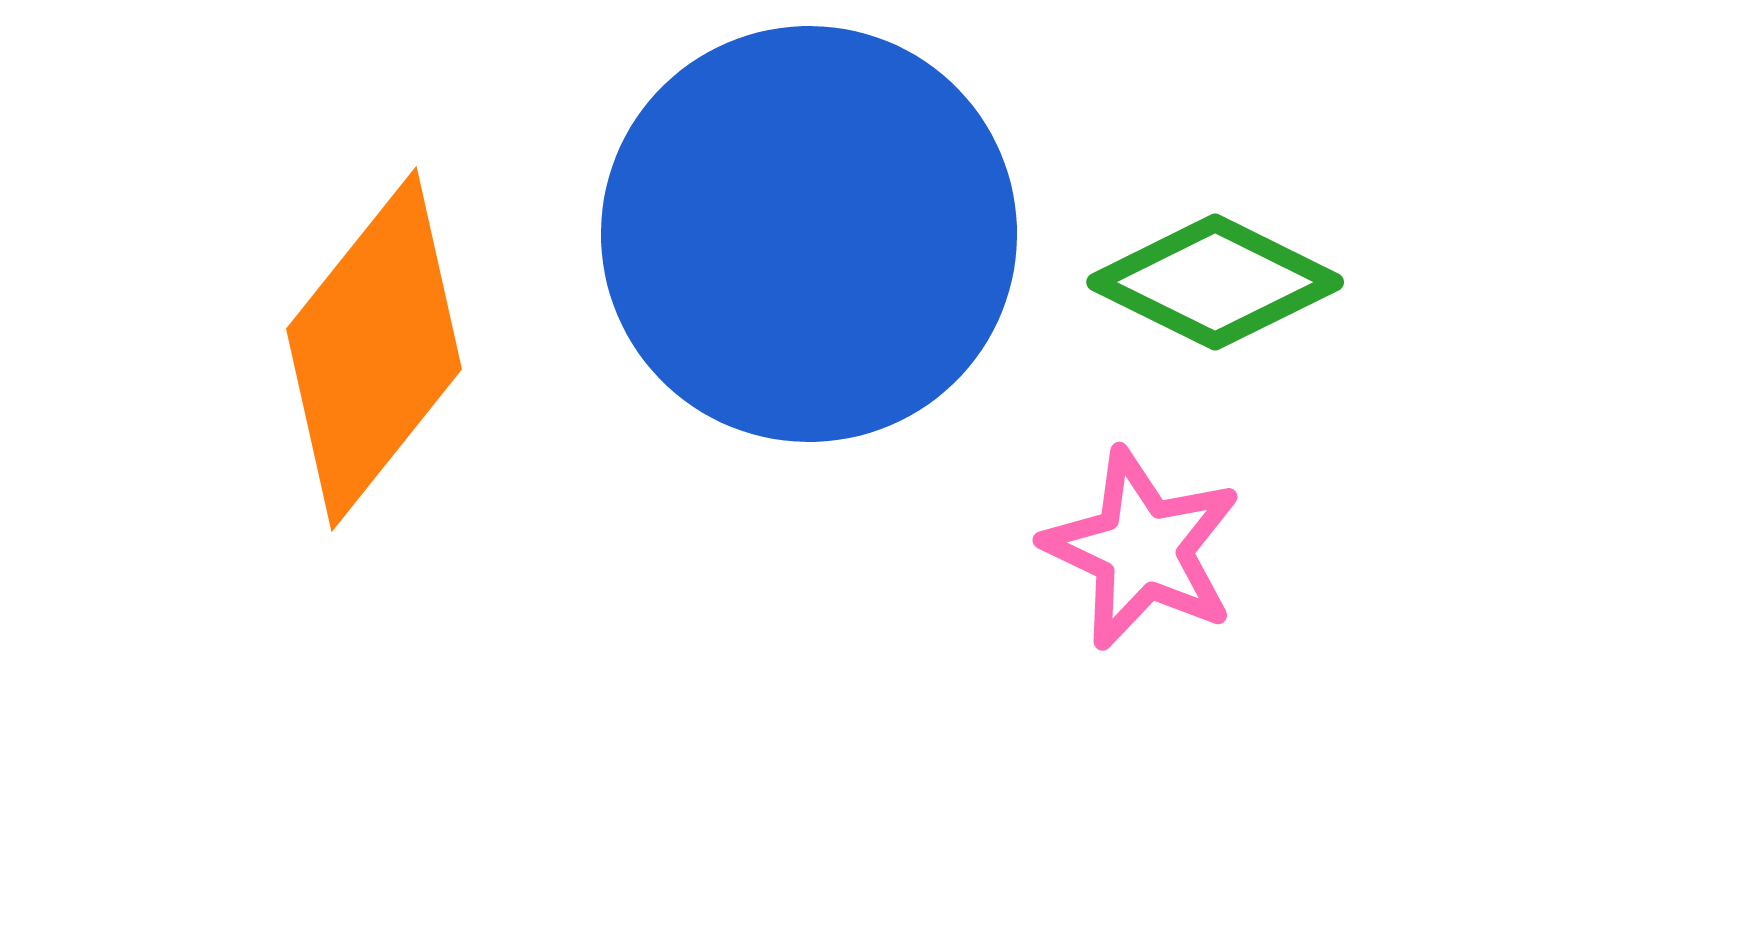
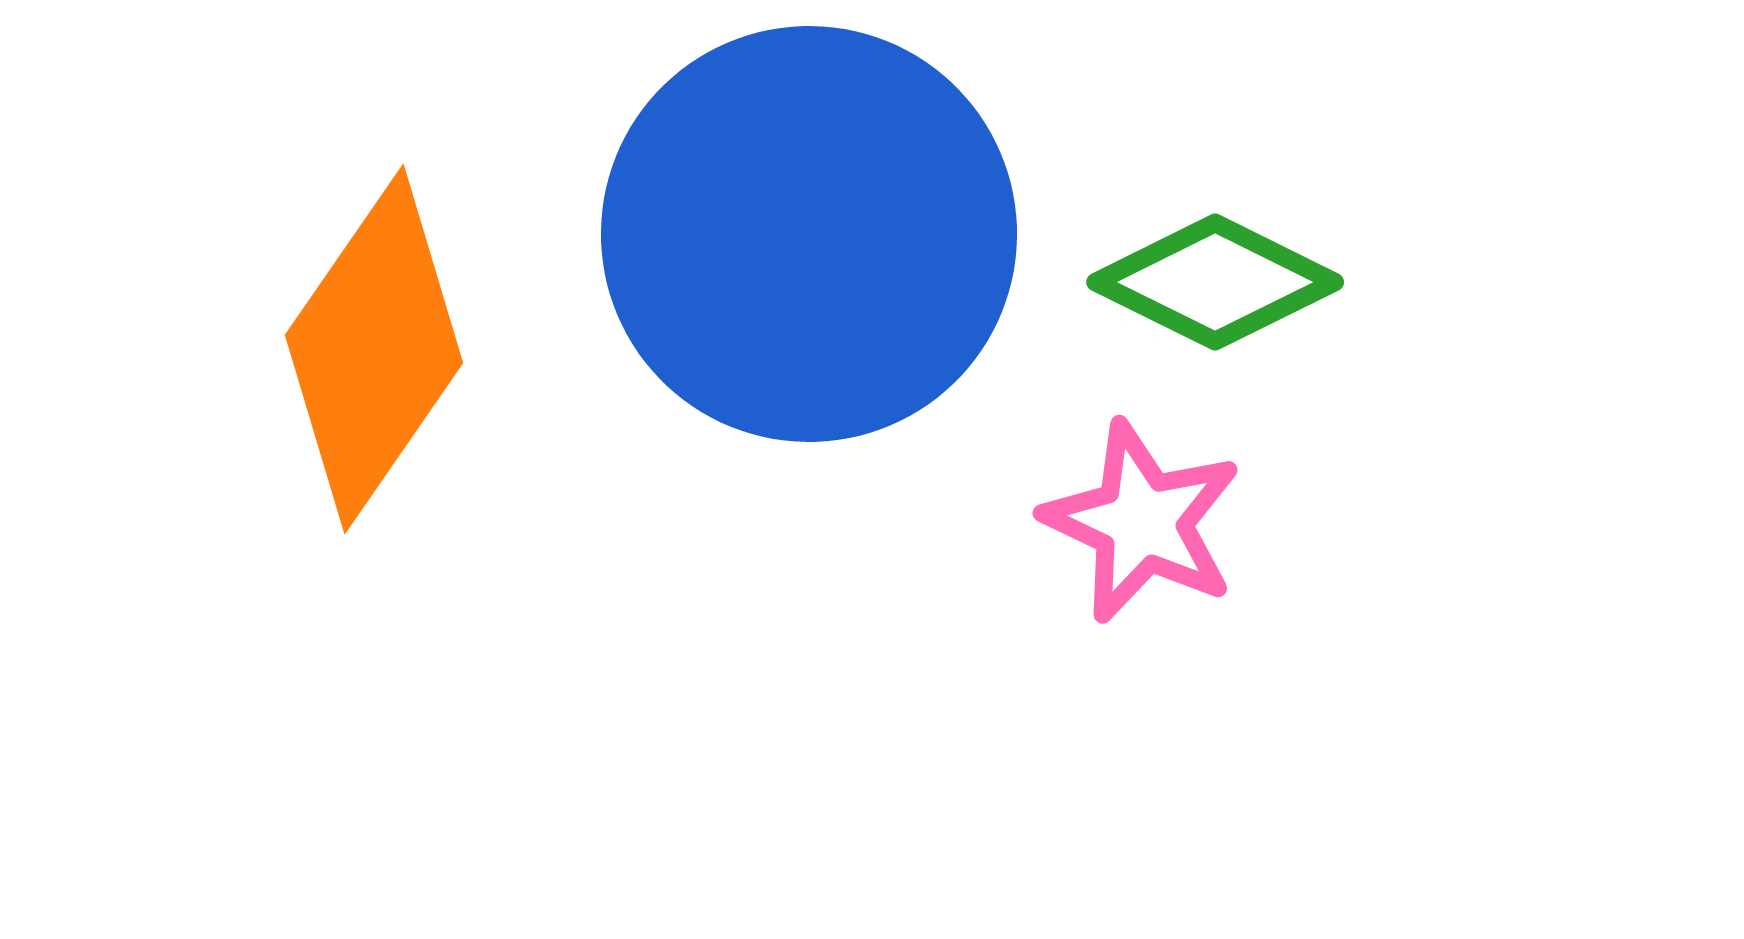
orange diamond: rotated 4 degrees counterclockwise
pink star: moved 27 px up
